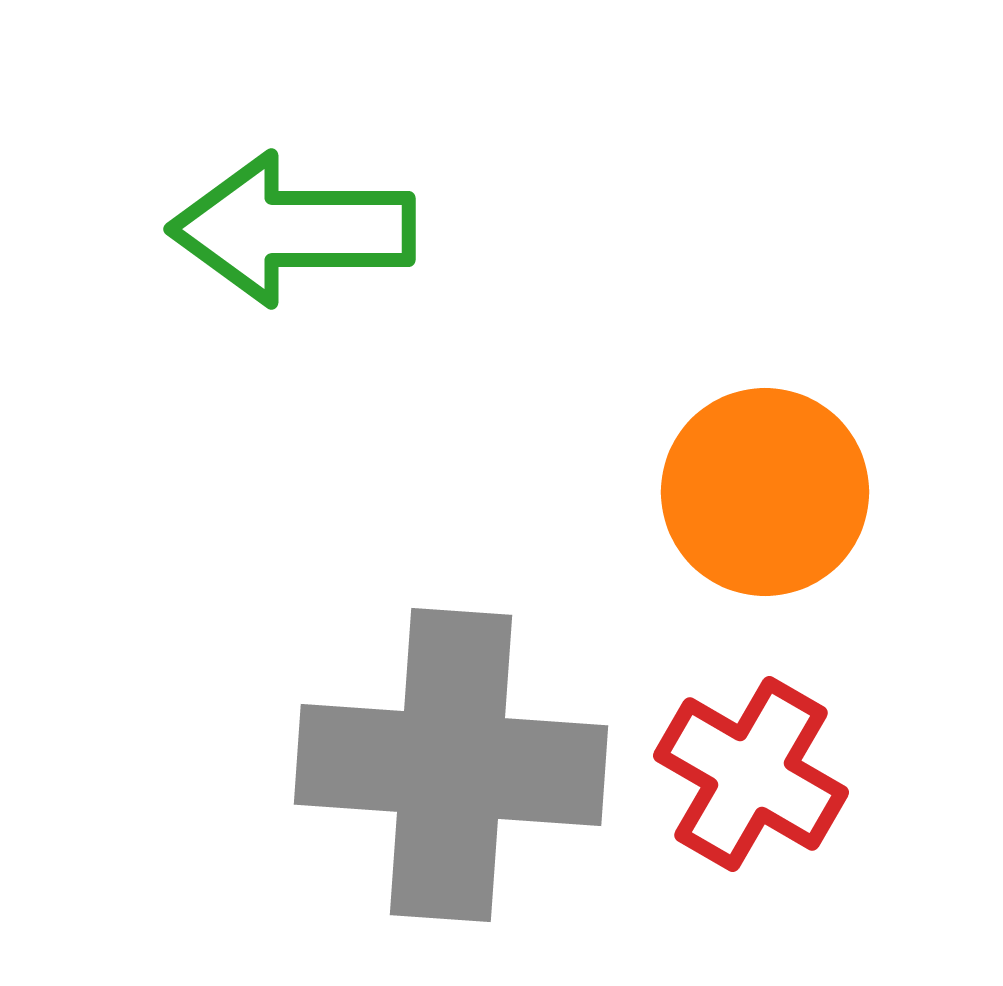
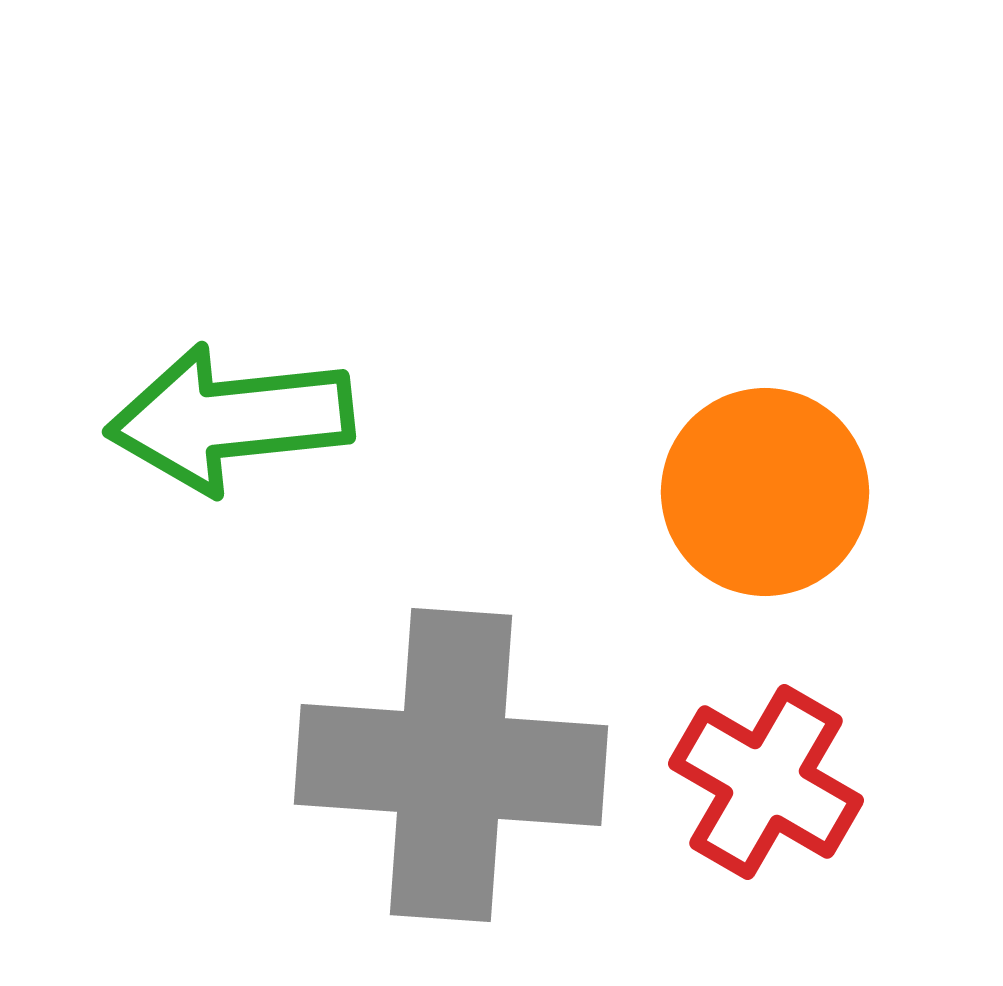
green arrow: moved 62 px left, 190 px down; rotated 6 degrees counterclockwise
red cross: moved 15 px right, 8 px down
